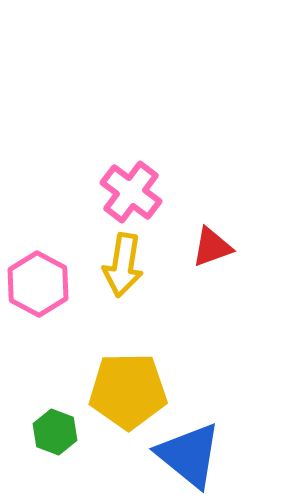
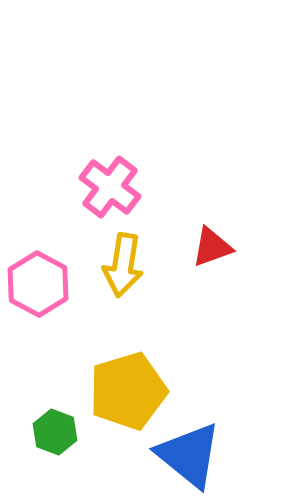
pink cross: moved 21 px left, 5 px up
yellow pentagon: rotated 16 degrees counterclockwise
